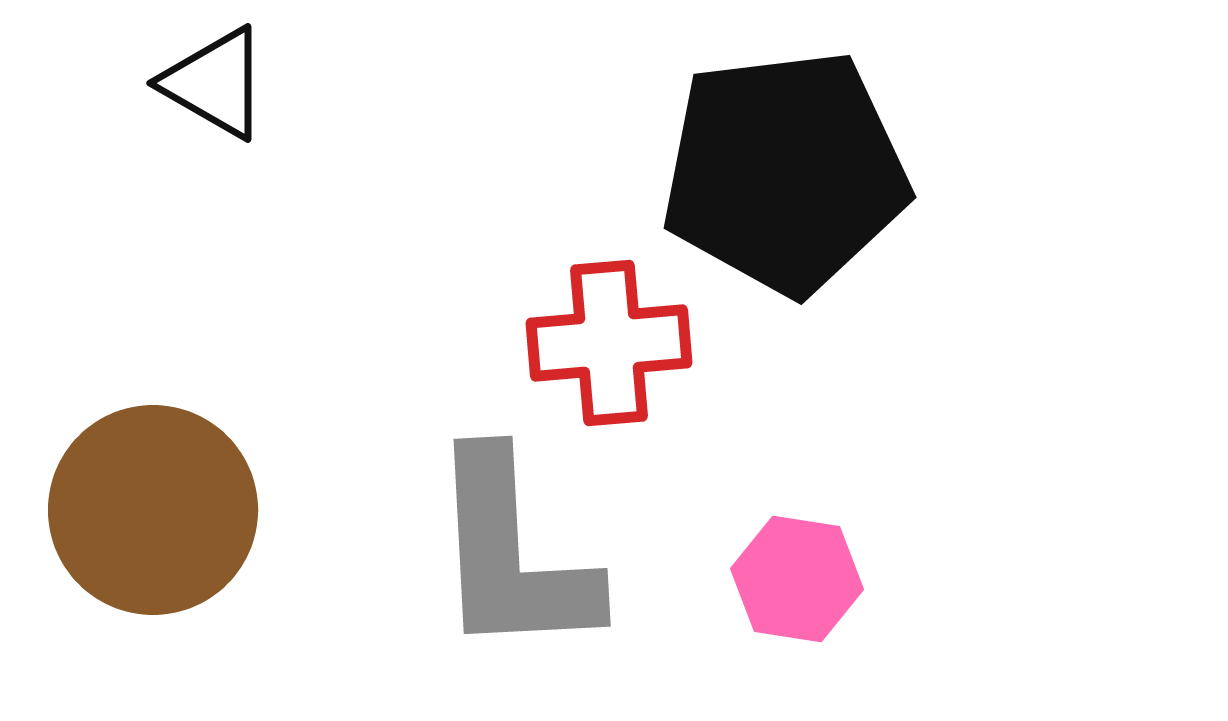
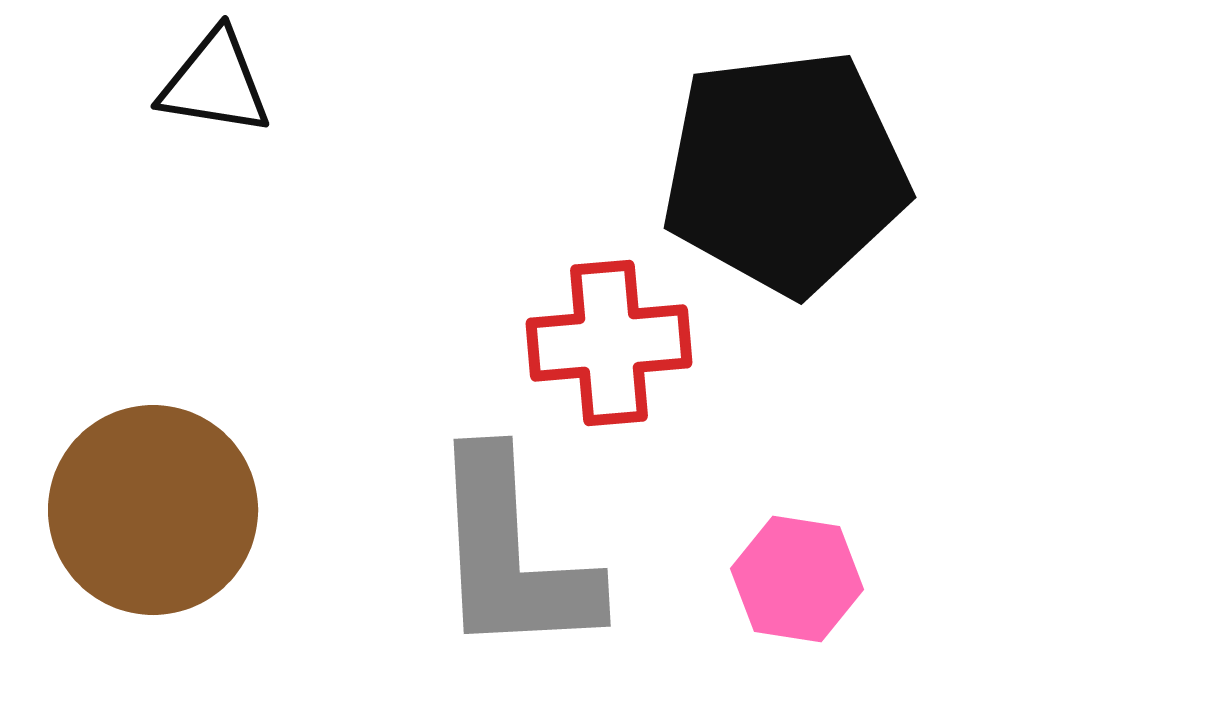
black triangle: rotated 21 degrees counterclockwise
